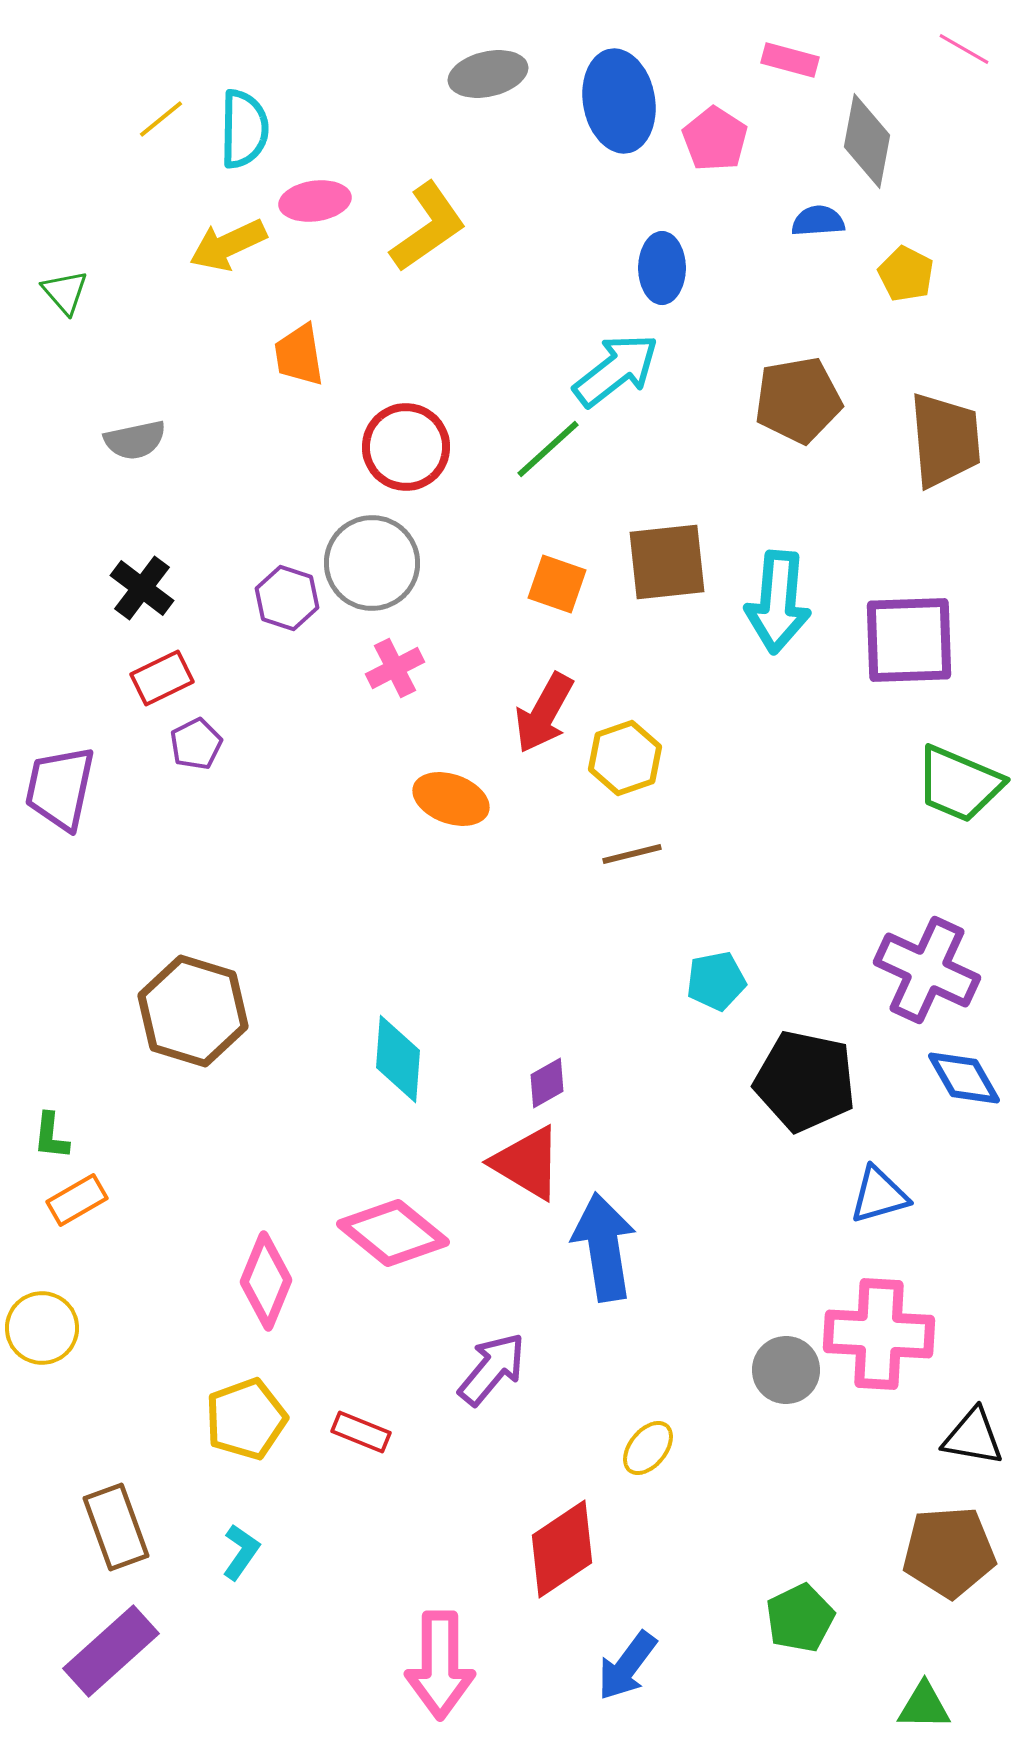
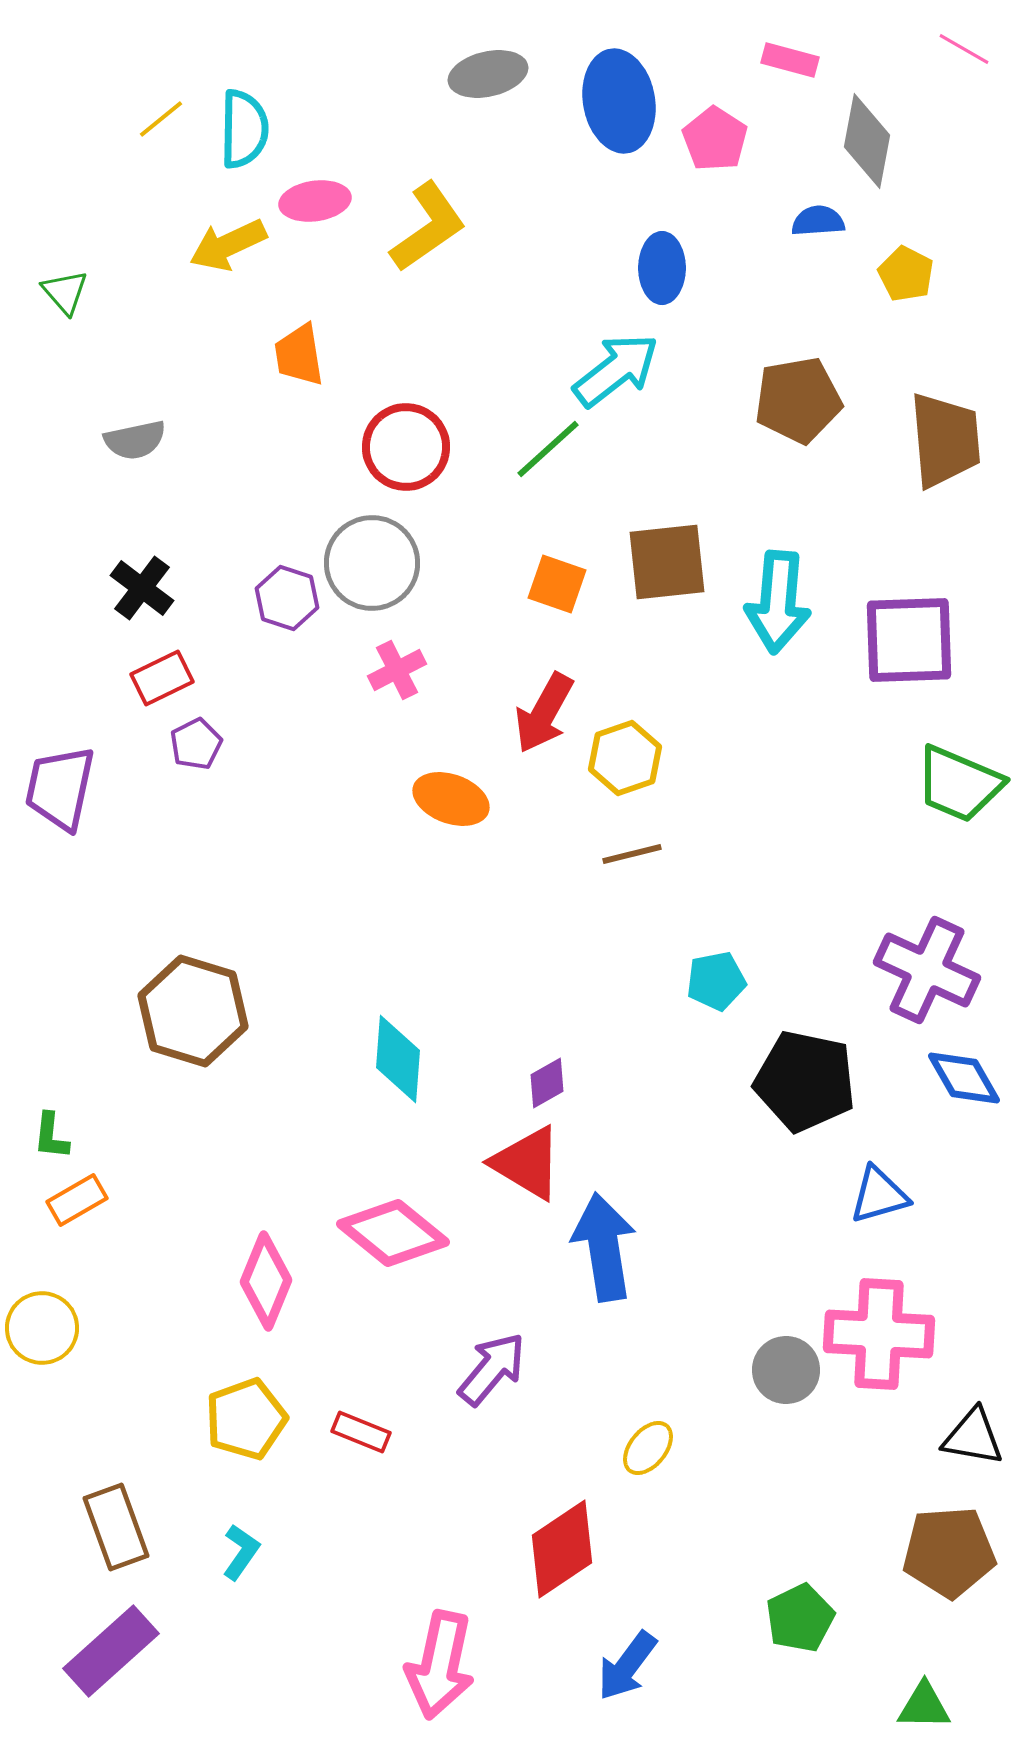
pink cross at (395, 668): moved 2 px right, 2 px down
pink arrow at (440, 1665): rotated 12 degrees clockwise
